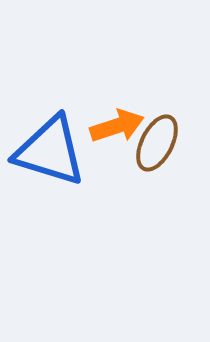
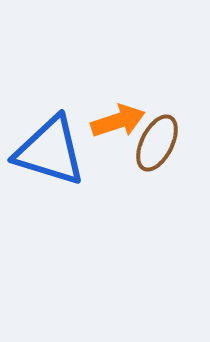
orange arrow: moved 1 px right, 5 px up
